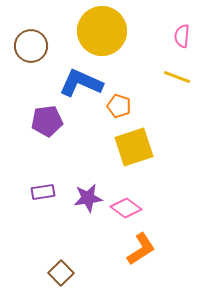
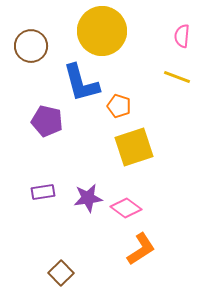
blue L-shape: rotated 129 degrees counterclockwise
purple pentagon: rotated 20 degrees clockwise
